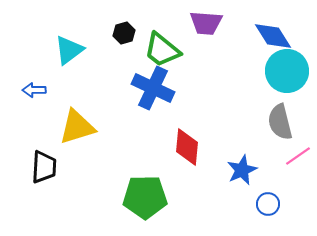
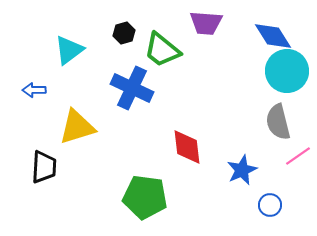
blue cross: moved 21 px left
gray semicircle: moved 2 px left
red diamond: rotated 12 degrees counterclockwise
green pentagon: rotated 9 degrees clockwise
blue circle: moved 2 px right, 1 px down
